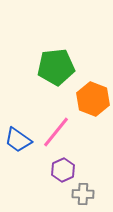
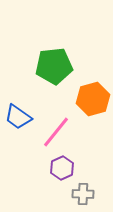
green pentagon: moved 2 px left, 1 px up
orange hexagon: rotated 24 degrees clockwise
blue trapezoid: moved 23 px up
purple hexagon: moved 1 px left, 2 px up
